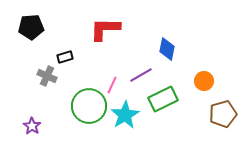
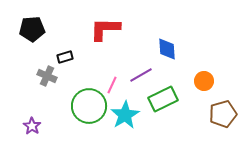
black pentagon: moved 1 px right, 2 px down
blue diamond: rotated 15 degrees counterclockwise
